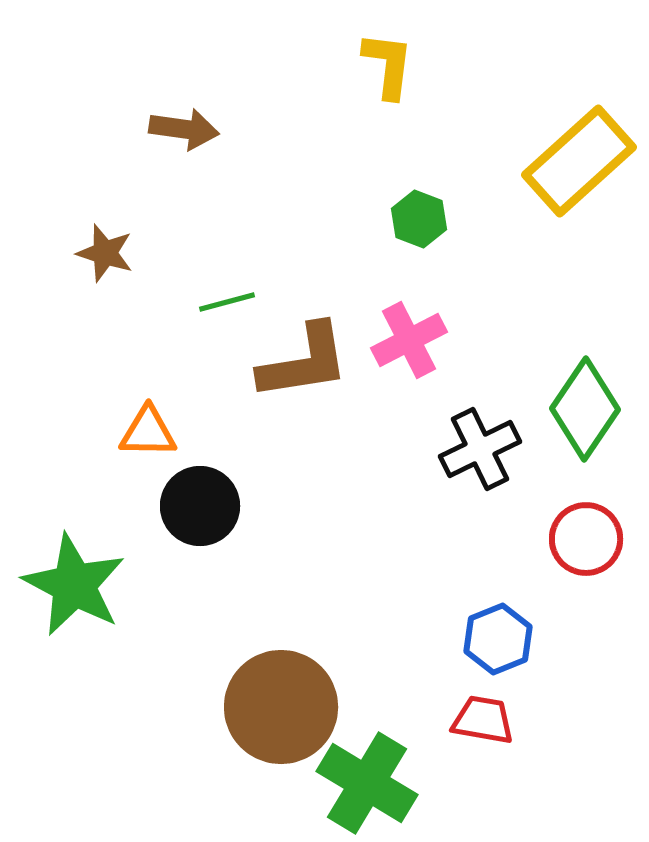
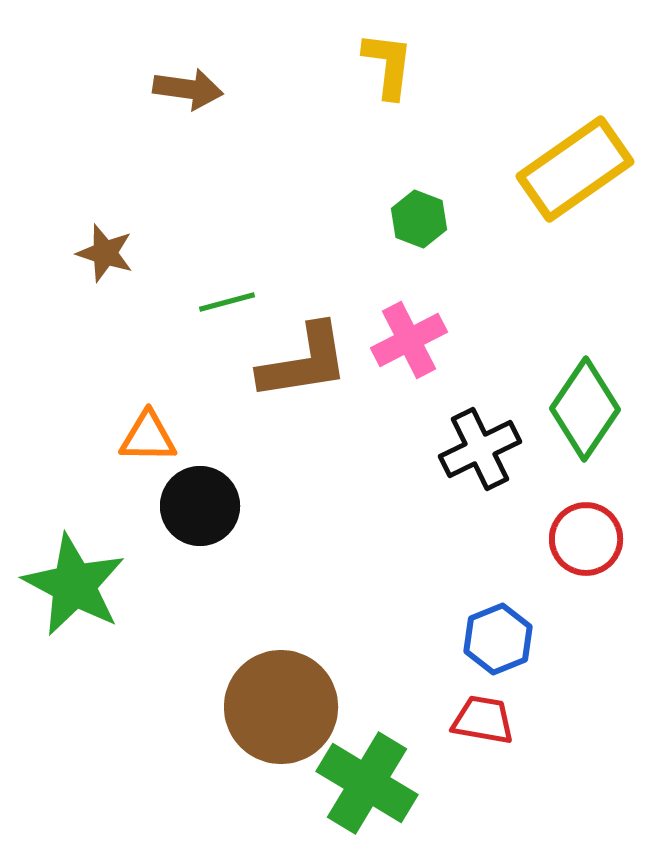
brown arrow: moved 4 px right, 40 px up
yellow rectangle: moved 4 px left, 8 px down; rotated 7 degrees clockwise
orange triangle: moved 5 px down
